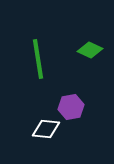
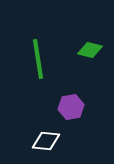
green diamond: rotated 10 degrees counterclockwise
white diamond: moved 12 px down
